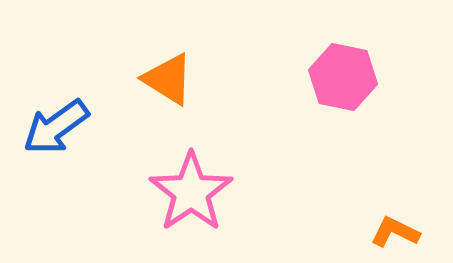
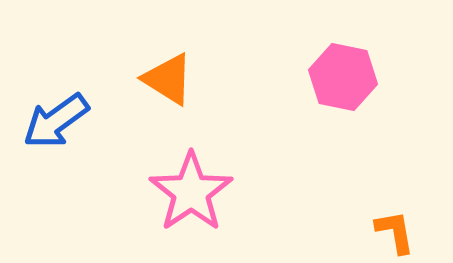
blue arrow: moved 6 px up
orange L-shape: rotated 54 degrees clockwise
